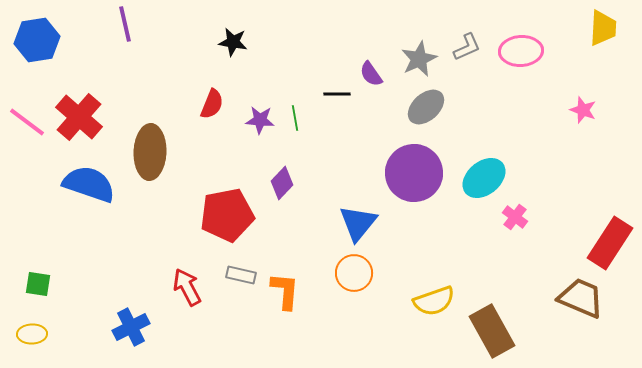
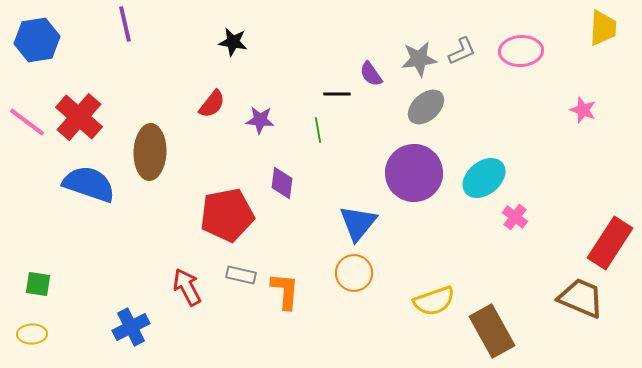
gray L-shape: moved 5 px left, 4 px down
gray star: rotated 18 degrees clockwise
red semicircle: rotated 16 degrees clockwise
green line: moved 23 px right, 12 px down
purple diamond: rotated 36 degrees counterclockwise
